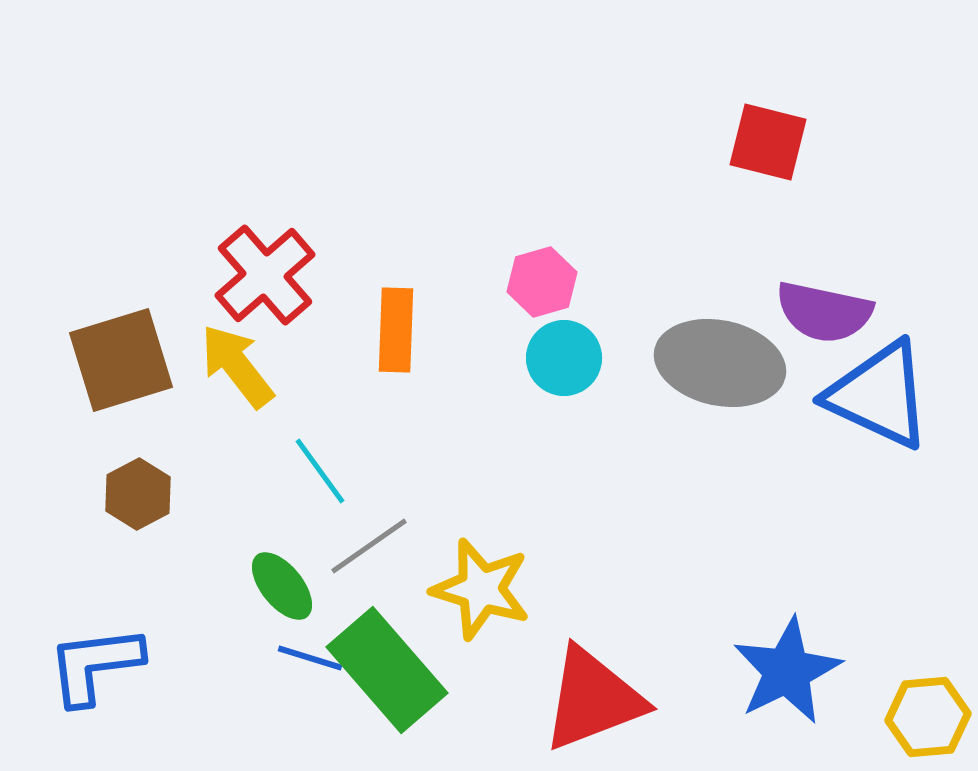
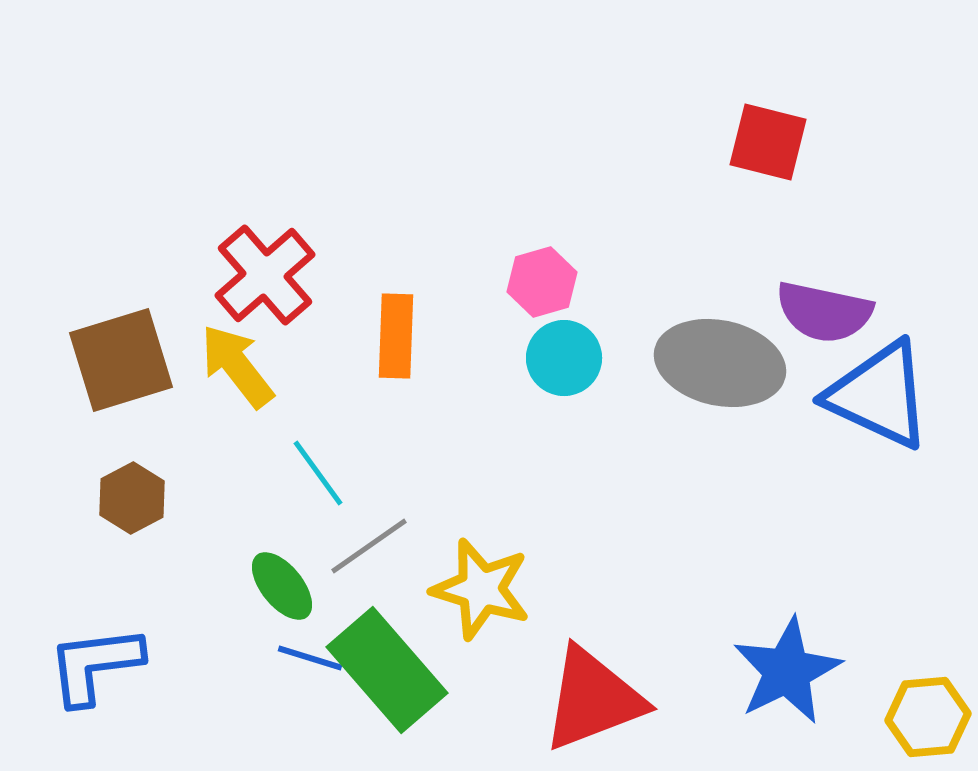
orange rectangle: moved 6 px down
cyan line: moved 2 px left, 2 px down
brown hexagon: moved 6 px left, 4 px down
